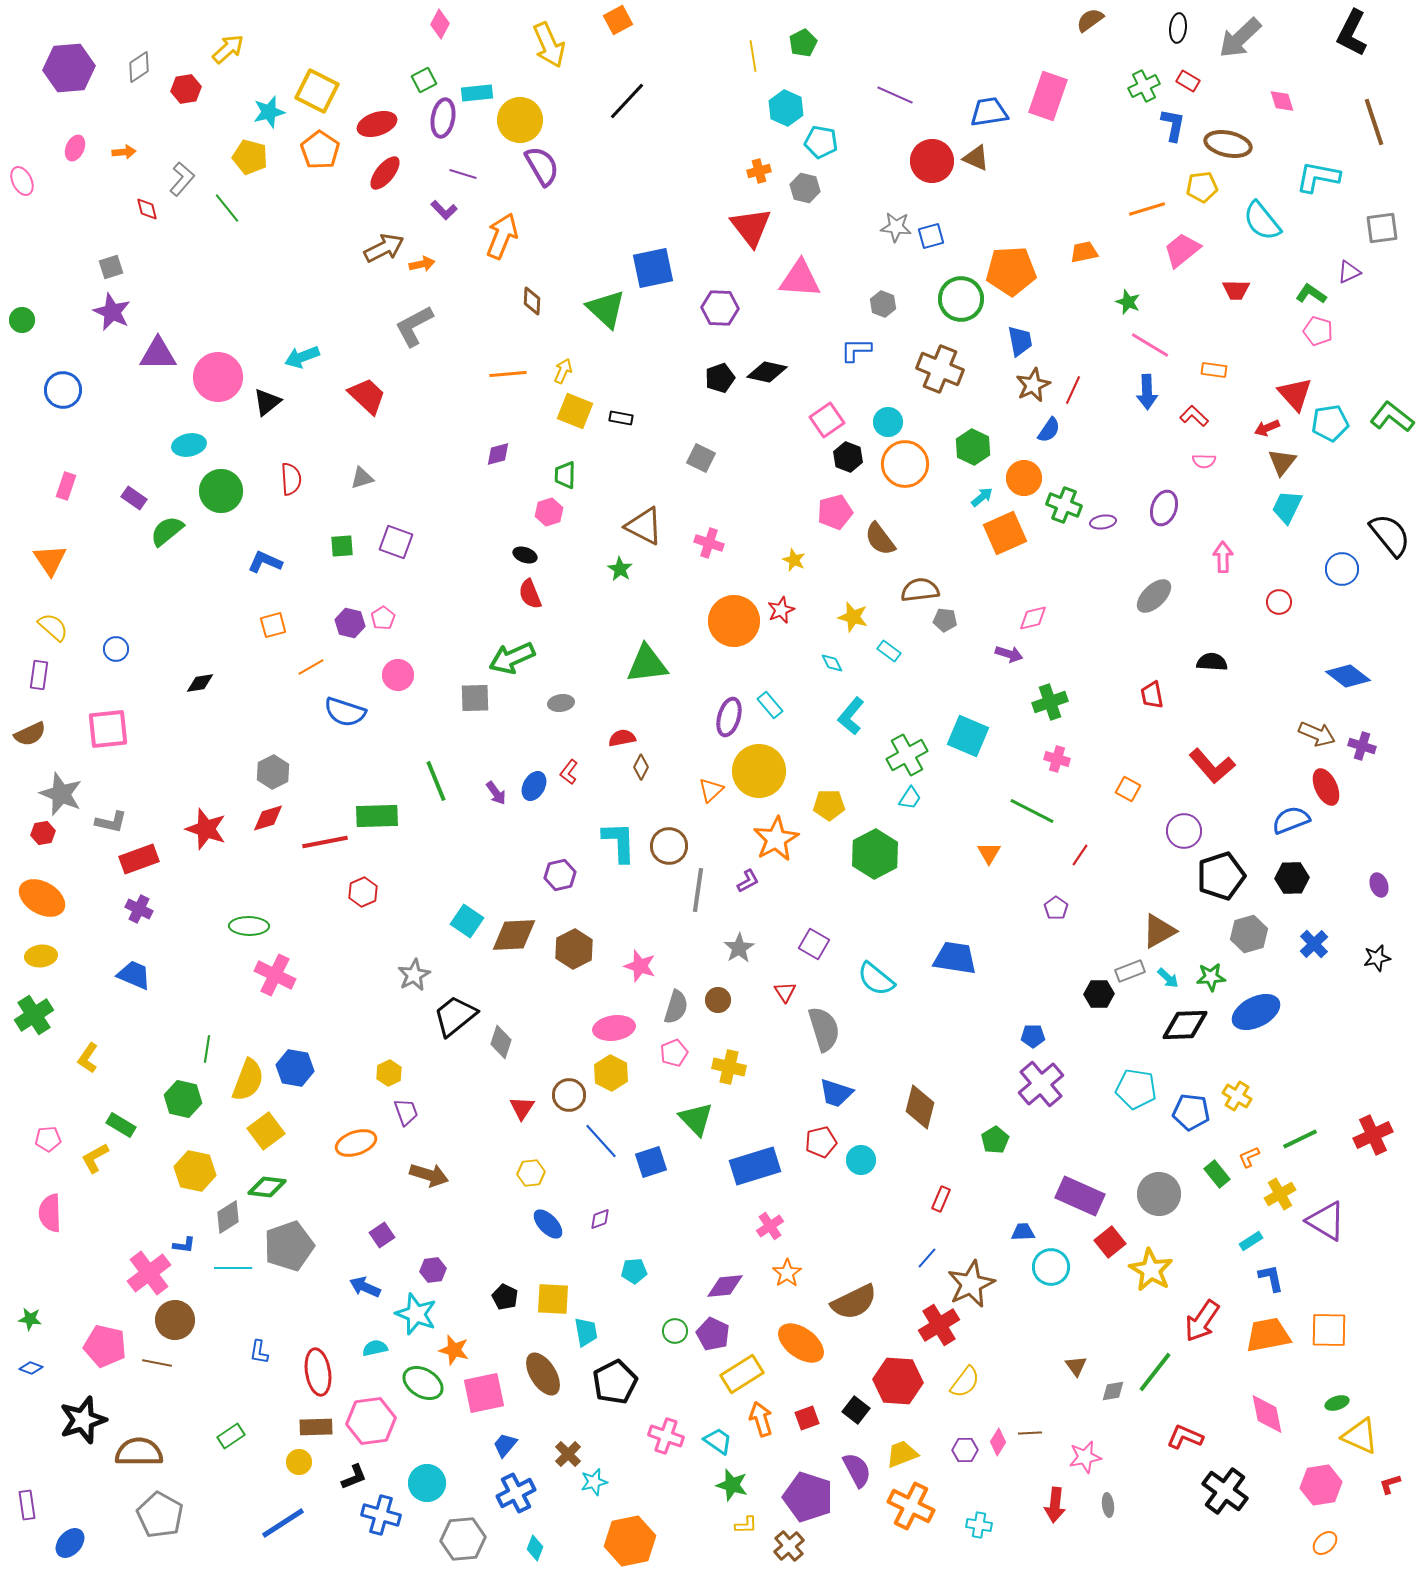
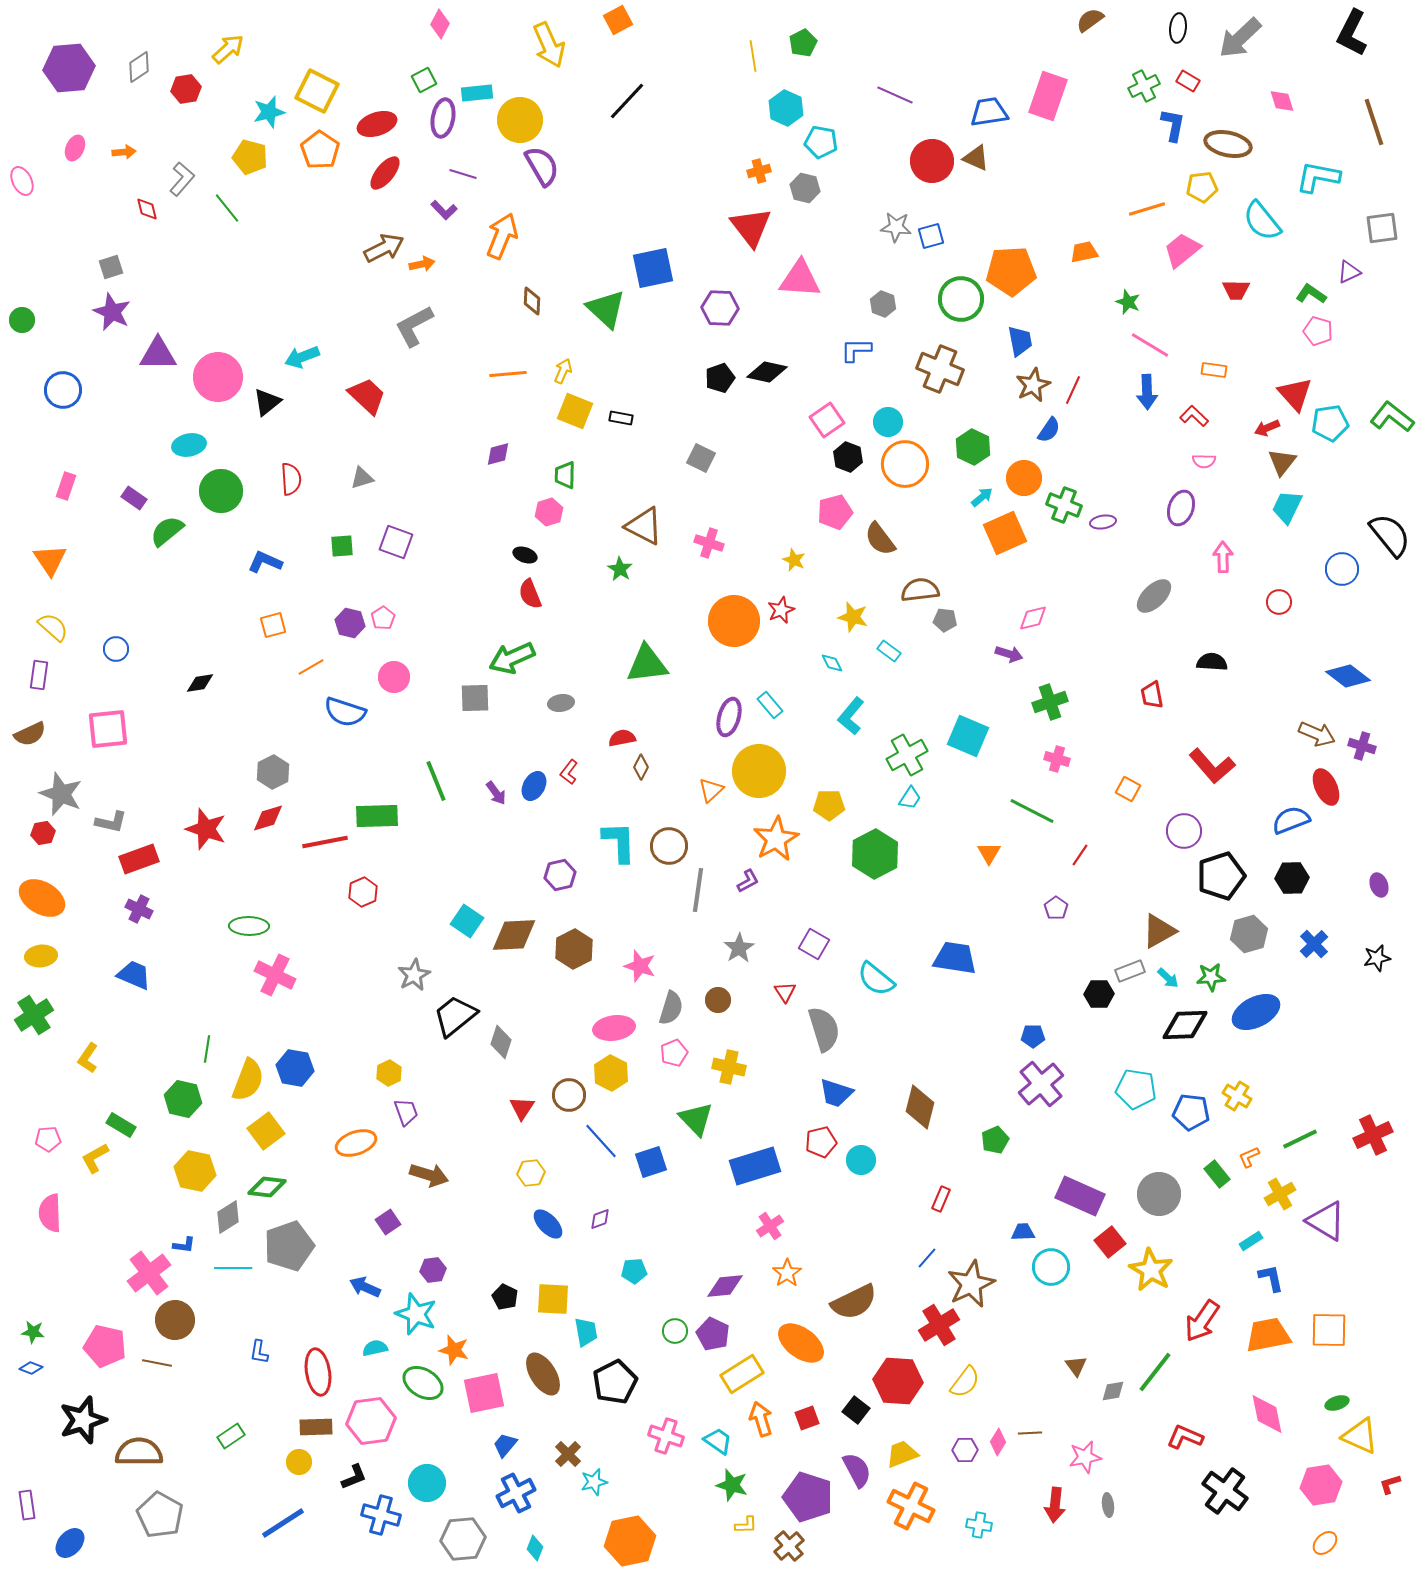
purple ellipse at (1164, 508): moved 17 px right
pink circle at (398, 675): moved 4 px left, 2 px down
gray semicircle at (676, 1007): moved 5 px left, 1 px down
green pentagon at (995, 1140): rotated 8 degrees clockwise
purple square at (382, 1235): moved 6 px right, 13 px up
green star at (30, 1319): moved 3 px right, 13 px down
